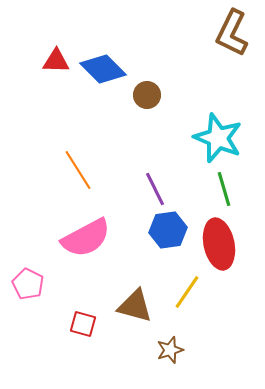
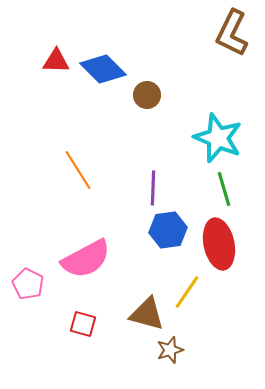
purple line: moved 2 px left, 1 px up; rotated 28 degrees clockwise
pink semicircle: moved 21 px down
brown triangle: moved 12 px right, 8 px down
